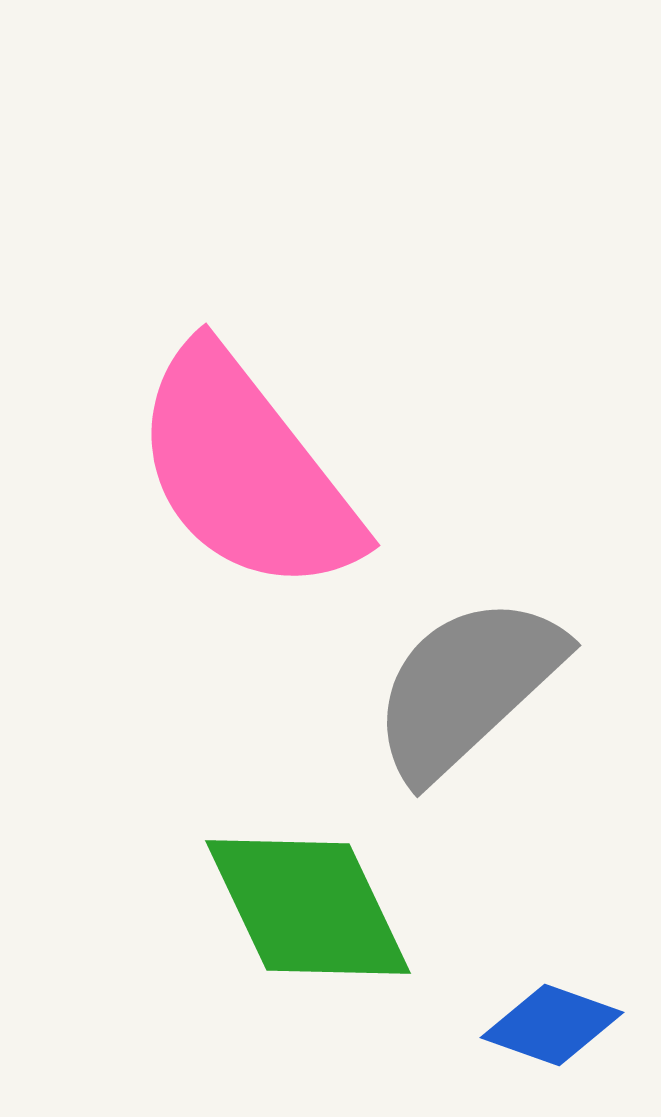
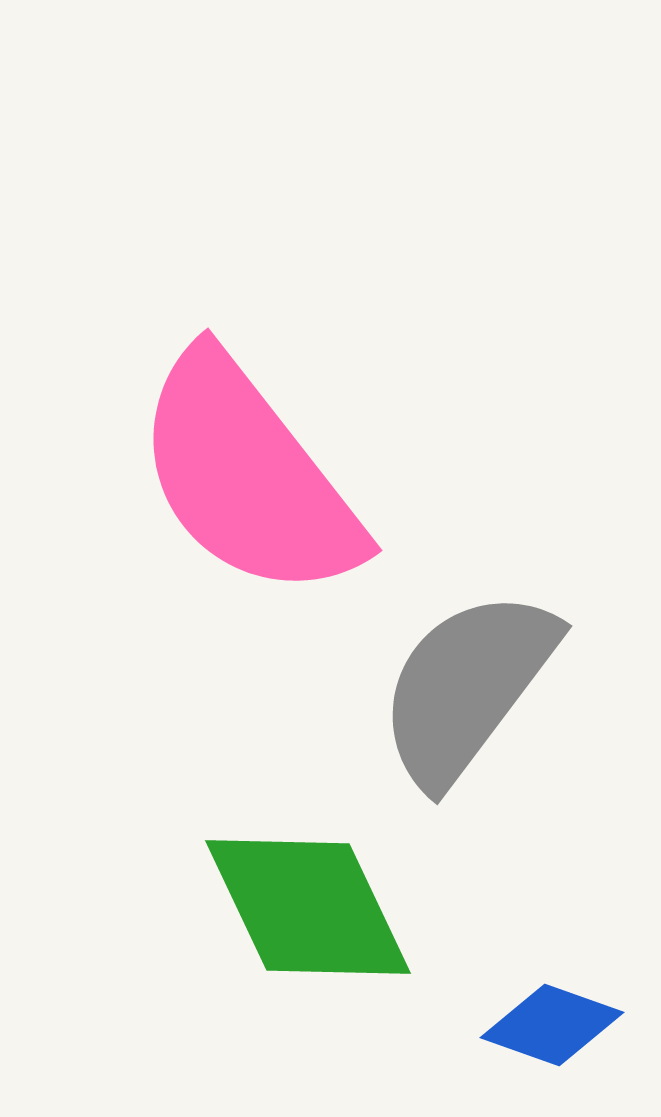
pink semicircle: moved 2 px right, 5 px down
gray semicircle: rotated 10 degrees counterclockwise
